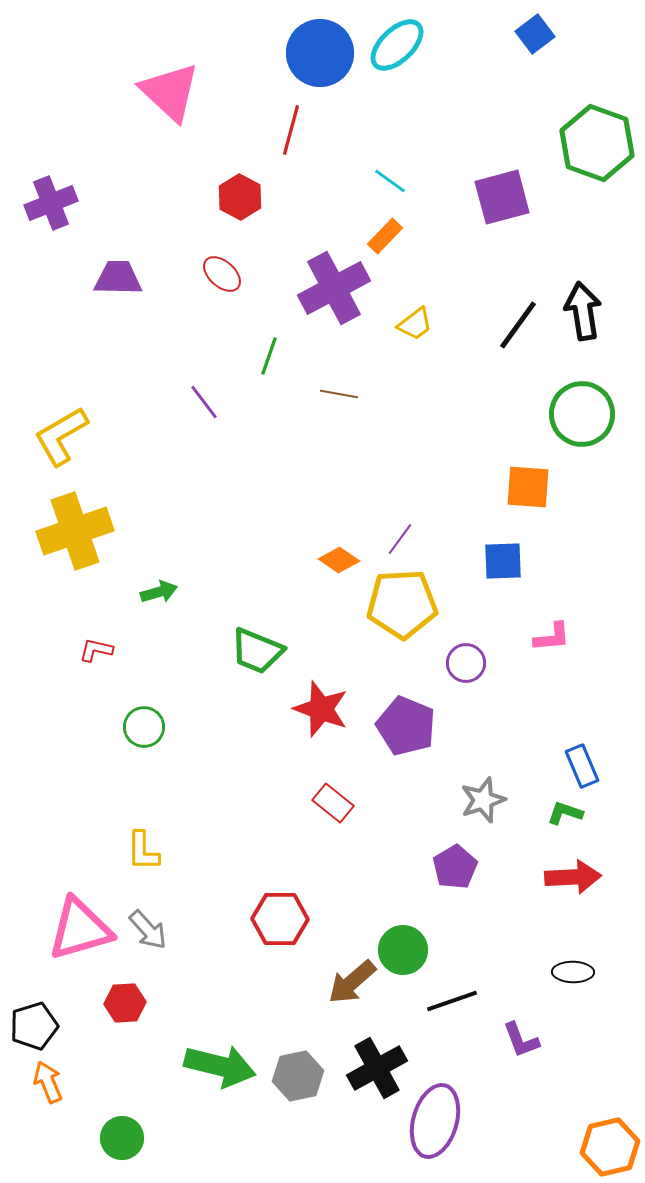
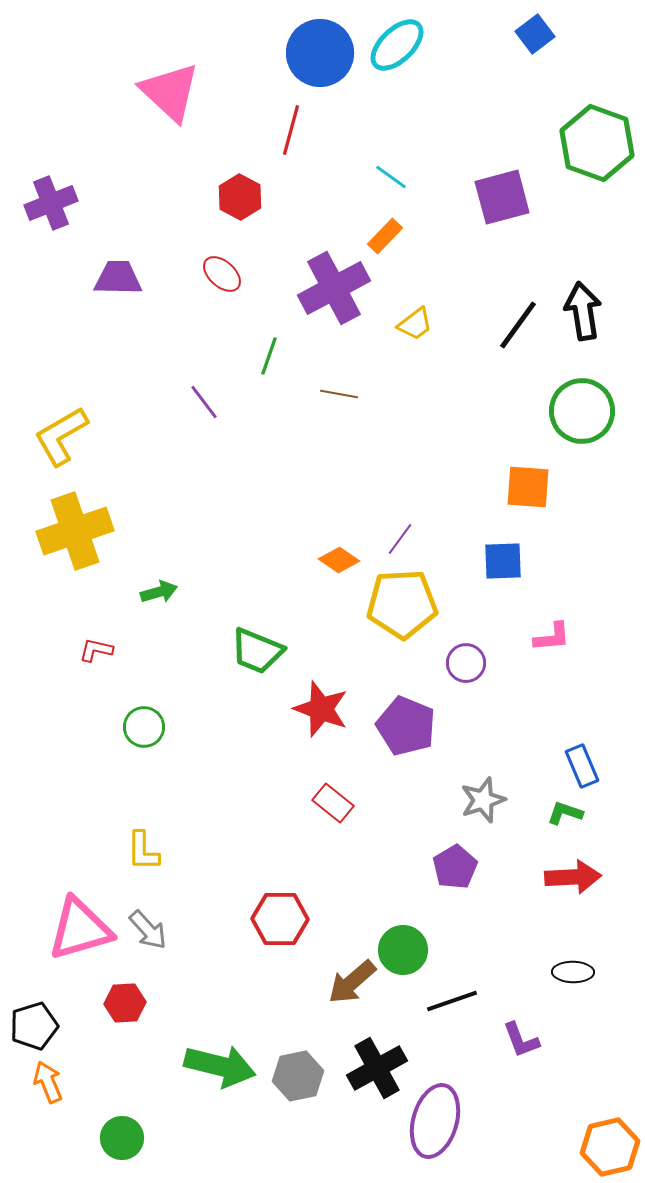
cyan line at (390, 181): moved 1 px right, 4 px up
green circle at (582, 414): moved 3 px up
